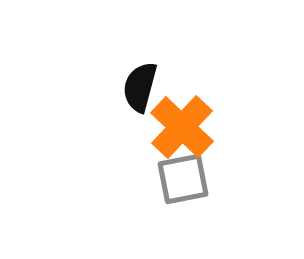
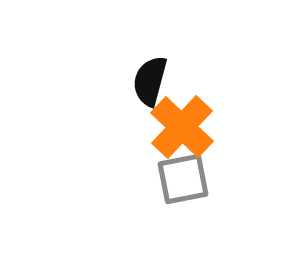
black semicircle: moved 10 px right, 6 px up
